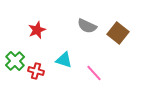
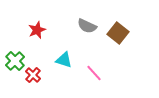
red cross: moved 3 px left, 4 px down; rotated 28 degrees clockwise
